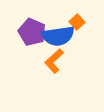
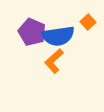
orange square: moved 11 px right
